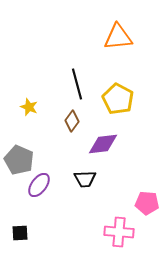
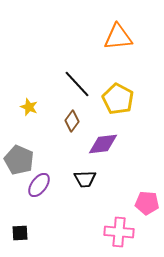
black line: rotated 28 degrees counterclockwise
